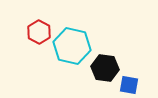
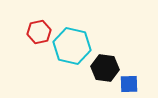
red hexagon: rotated 20 degrees clockwise
blue square: moved 1 px up; rotated 12 degrees counterclockwise
